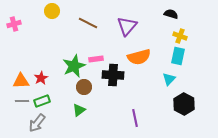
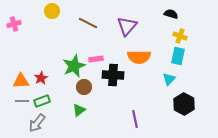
orange semicircle: rotated 15 degrees clockwise
purple line: moved 1 px down
